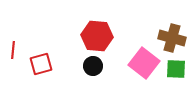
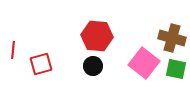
green square: rotated 10 degrees clockwise
